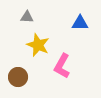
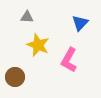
blue triangle: rotated 48 degrees counterclockwise
pink L-shape: moved 7 px right, 6 px up
brown circle: moved 3 px left
